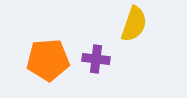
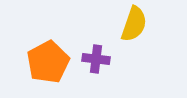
orange pentagon: moved 2 px down; rotated 24 degrees counterclockwise
